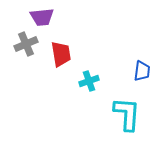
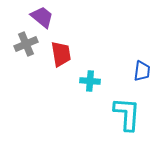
purple trapezoid: rotated 135 degrees counterclockwise
cyan cross: moved 1 px right; rotated 24 degrees clockwise
